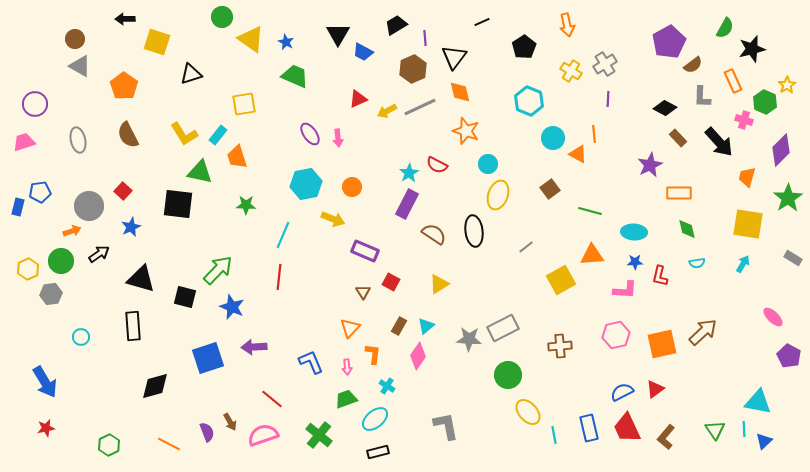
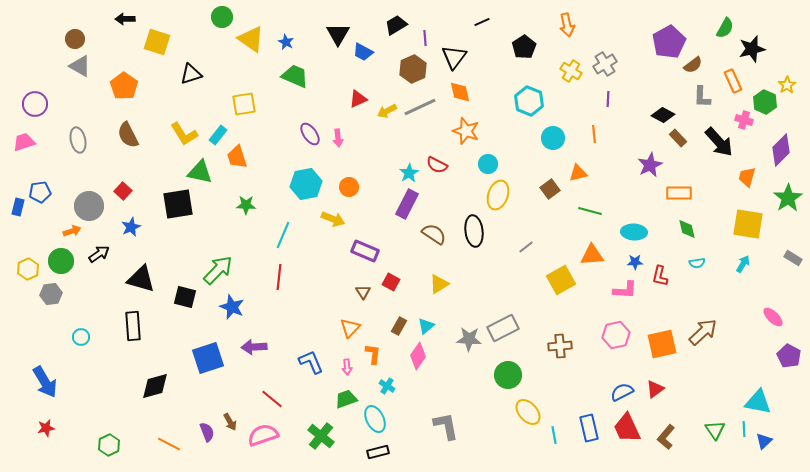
black diamond at (665, 108): moved 2 px left, 7 px down
orange triangle at (578, 154): moved 19 px down; rotated 42 degrees counterclockwise
orange circle at (352, 187): moved 3 px left
black square at (178, 204): rotated 16 degrees counterclockwise
cyan ellipse at (375, 419): rotated 76 degrees counterclockwise
green cross at (319, 435): moved 2 px right, 1 px down
